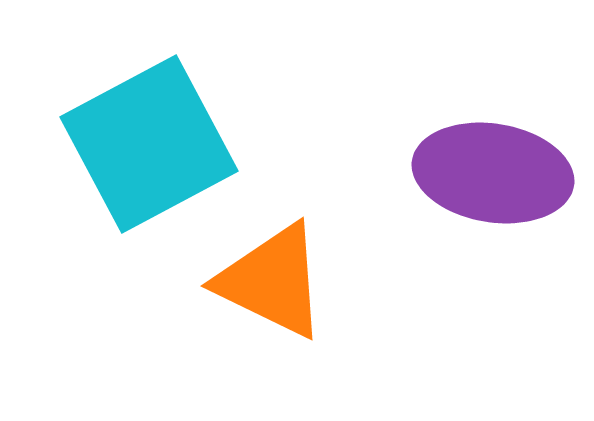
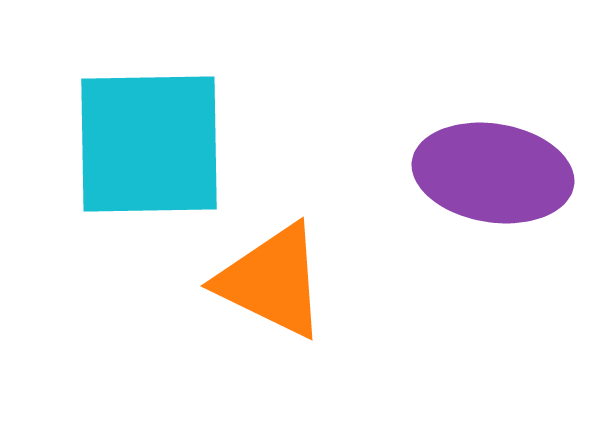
cyan square: rotated 27 degrees clockwise
